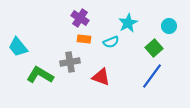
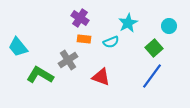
gray cross: moved 2 px left, 2 px up; rotated 24 degrees counterclockwise
